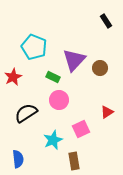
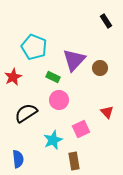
red triangle: rotated 40 degrees counterclockwise
